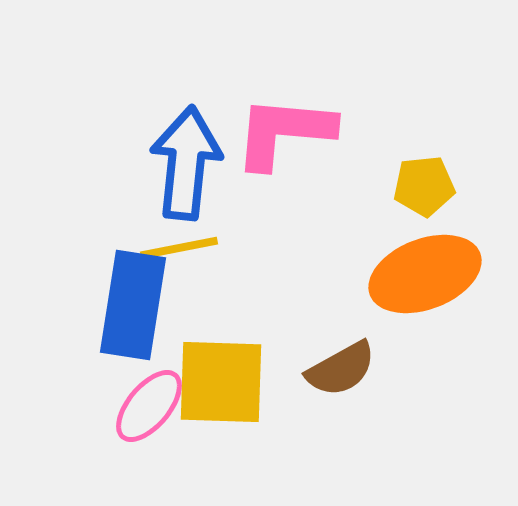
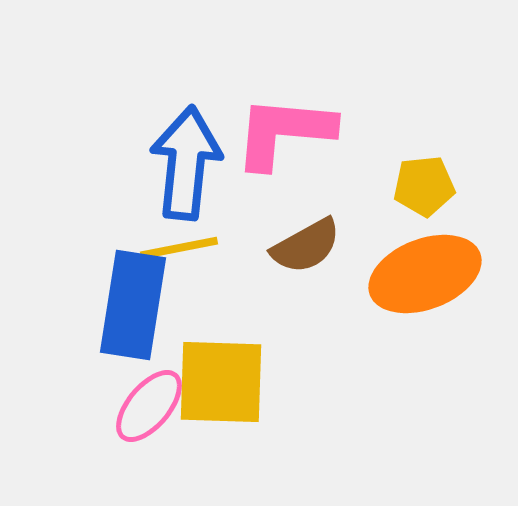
brown semicircle: moved 35 px left, 123 px up
